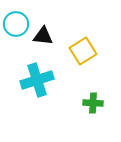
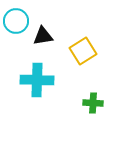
cyan circle: moved 3 px up
black triangle: rotated 15 degrees counterclockwise
cyan cross: rotated 20 degrees clockwise
